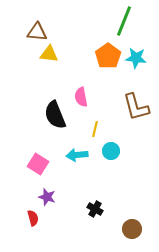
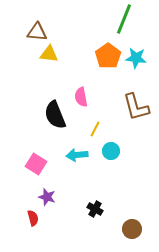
green line: moved 2 px up
yellow line: rotated 14 degrees clockwise
pink square: moved 2 px left
